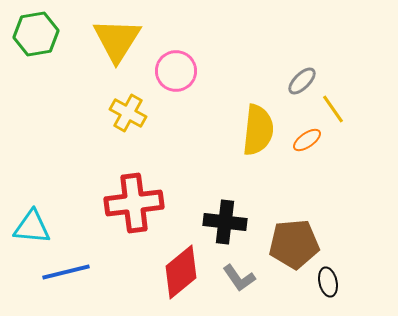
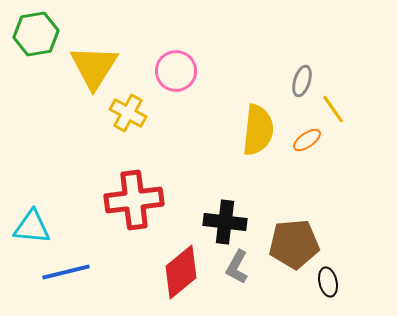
yellow triangle: moved 23 px left, 27 px down
gray ellipse: rotated 28 degrees counterclockwise
red cross: moved 3 px up
gray L-shape: moved 2 px left, 11 px up; rotated 64 degrees clockwise
